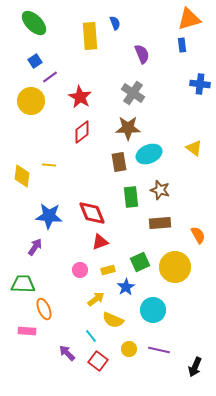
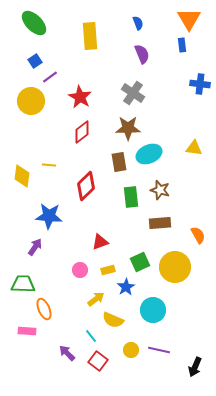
orange triangle at (189, 19): rotated 45 degrees counterclockwise
blue semicircle at (115, 23): moved 23 px right
yellow triangle at (194, 148): rotated 30 degrees counterclockwise
red diamond at (92, 213): moved 6 px left, 27 px up; rotated 68 degrees clockwise
yellow circle at (129, 349): moved 2 px right, 1 px down
